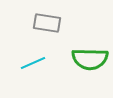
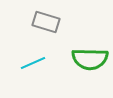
gray rectangle: moved 1 px left, 1 px up; rotated 8 degrees clockwise
